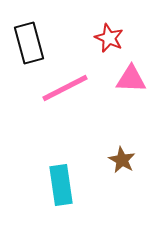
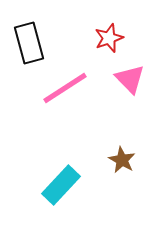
red star: rotated 28 degrees clockwise
pink triangle: moved 1 px left; rotated 44 degrees clockwise
pink line: rotated 6 degrees counterclockwise
cyan rectangle: rotated 51 degrees clockwise
